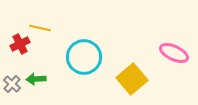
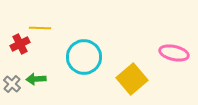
yellow line: rotated 10 degrees counterclockwise
pink ellipse: rotated 12 degrees counterclockwise
